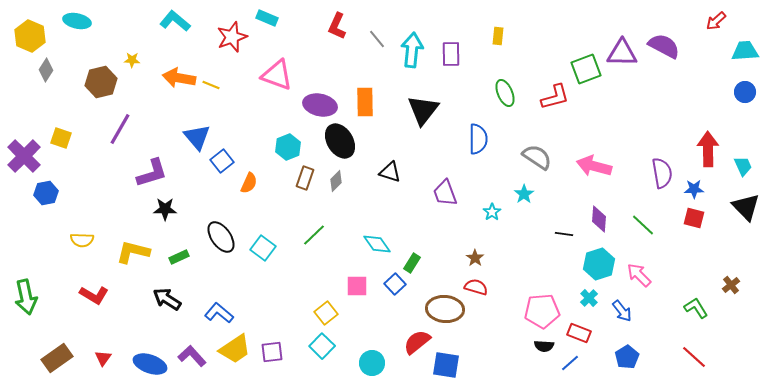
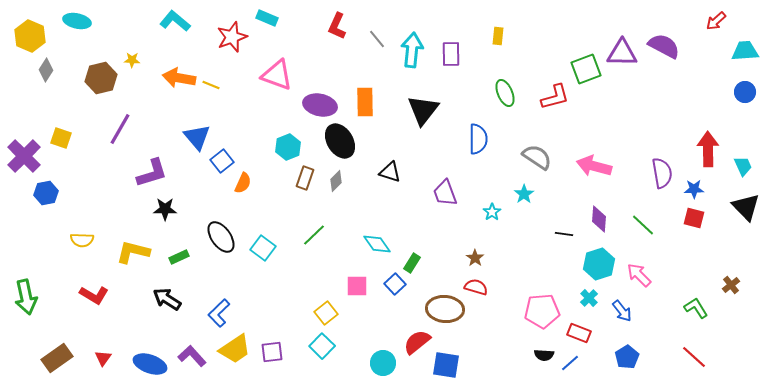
brown hexagon at (101, 82): moved 4 px up
orange semicircle at (249, 183): moved 6 px left
blue L-shape at (219, 313): rotated 84 degrees counterclockwise
black semicircle at (544, 346): moved 9 px down
cyan circle at (372, 363): moved 11 px right
